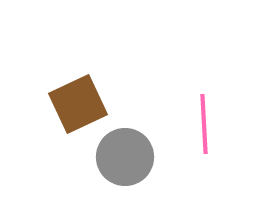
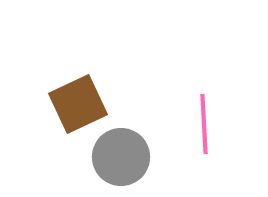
gray circle: moved 4 px left
